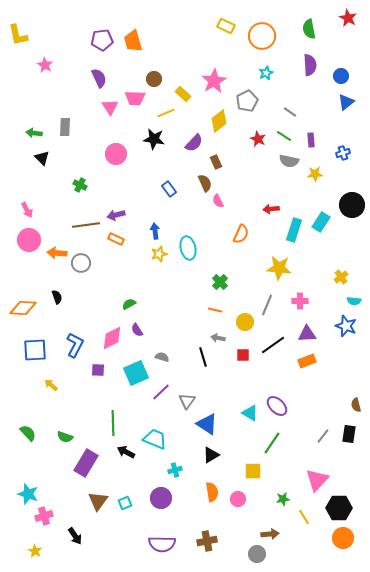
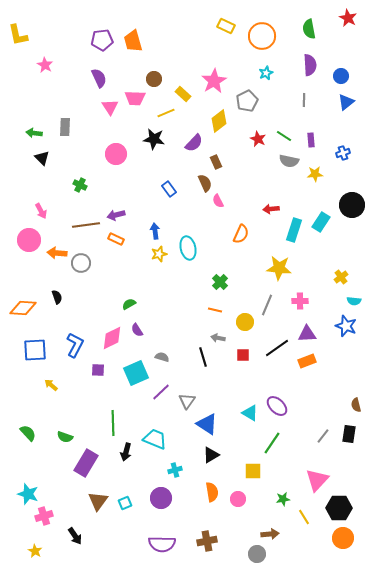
gray line at (290, 112): moved 14 px right, 12 px up; rotated 56 degrees clockwise
pink arrow at (27, 210): moved 14 px right, 1 px down
black line at (273, 345): moved 4 px right, 3 px down
black arrow at (126, 452): rotated 102 degrees counterclockwise
